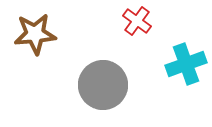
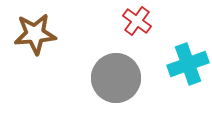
cyan cross: moved 2 px right
gray circle: moved 13 px right, 7 px up
